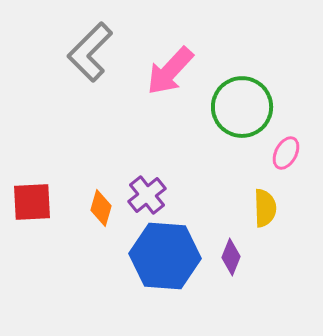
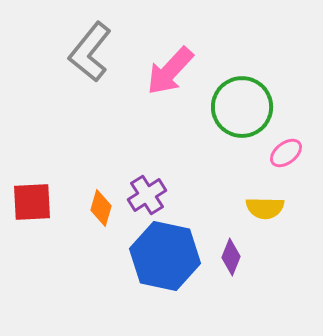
gray L-shape: rotated 6 degrees counterclockwise
pink ellipse: rotated 24 degrees clockwise
purple cross: rotated 6 degrees clockwise
yellow semicircle: rotated 93 degrees clockwise
blue hexagon: rotated 8 degrees clockwise
